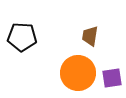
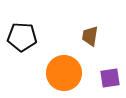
orange circle: moved 14 px left
purple square: moved 2 px left
